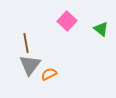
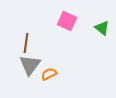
pink square: rotated 18 degrees counterclockwise
green triangle: moved 1 px right, 1 px up
brown line: rotated 18 degrees clockwise
